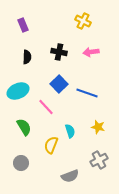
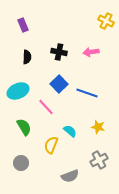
yellow cross: moved 23 px right
cyan semicircle: rotated 32 degrees counterclockwise
